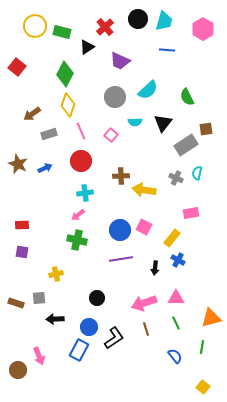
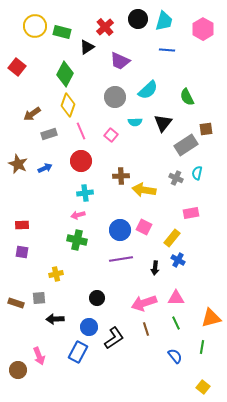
pink arrow at (78, 215): rotated 24 degrees clockwise
blue rectangle at (79, 350): moved 1 px left, 2 px down
